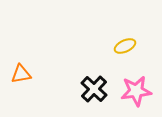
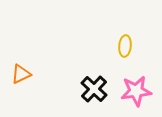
yellow ellipse: rotated 60 degrees counterclockwise
orange triangle: rotated 15 degrees counterclockwise
